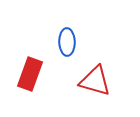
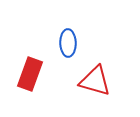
blue ellipse: moved 1 px right, 1 px down
